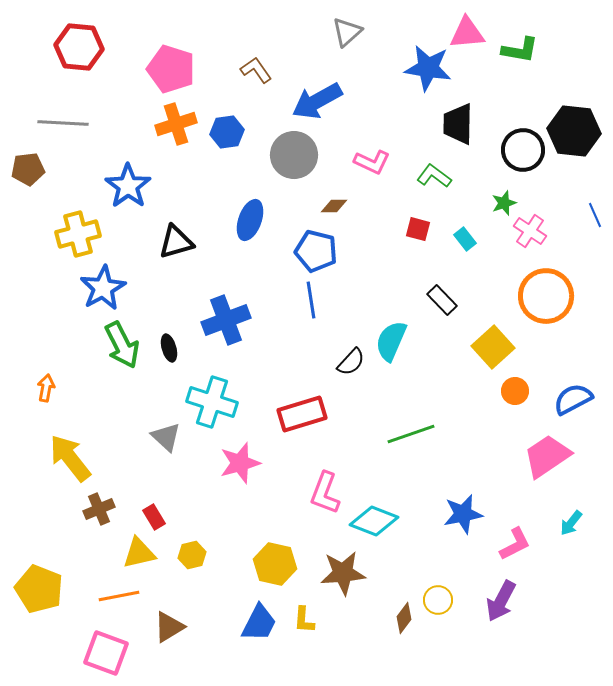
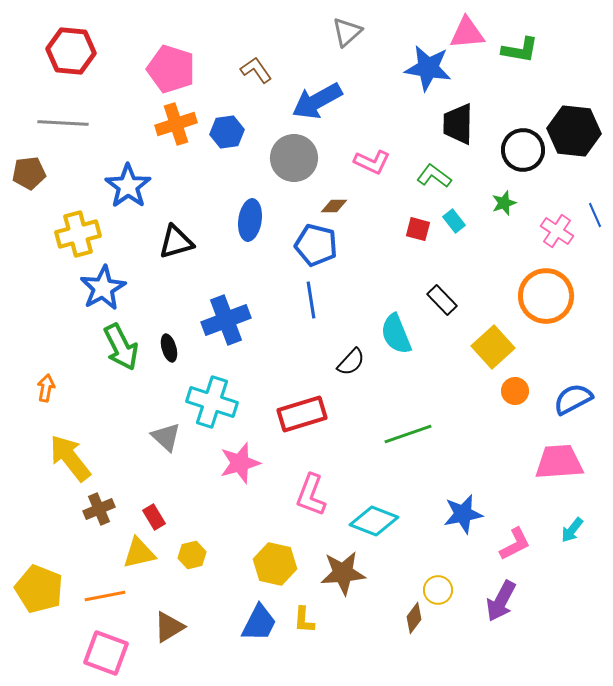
red hexagon at (79, 47): moved 8 px left, 4 px down
gray circle at (294, 155): moved 3 px down
brown pentagon at (28, 169): moved 1 px right, 4 px down
blue ellipse at (250, 220): rotated 12 degrees counterclockwise
pink cross at (530, 231): moved 27 px right
cyan rectangle at (465, 239): moved 11 px left, 18 px up
blue pentagon at (316, 251): moved 6 px up
cyan semicircle at (391, 341): moved 5 px right, 7 px up; rotated 45 degrees counterclockwise
green arrow at (122, 345): moved 1 px left, 2 px down
green line at (411, 434): moved 3 px left
pink trapezoid at (547, 456): moved 12 px right, 6 px down; rotated 30 degrees clockwise
pink L-shape at (325, 493): moved 14 px left, 2 px down
cyan arrow at (571, 523): moved 1 px right, 7 px down
orange line at (119, 596): moved 14 px left
yellow circle at (438, 600): moved 10 px up
brown diamond at (404, 618): moved 10 px right
